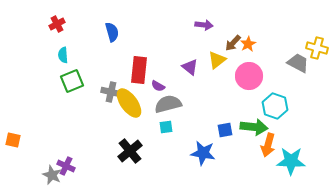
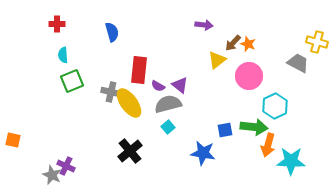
red cross: rotated 28 degrees clockwise
orange star: rotated 21 degrees counterclockwise
yellow cross: moved 6 px up
purple triangle: moved 10 px left, 18 px down
cyan hexagon: rotated 15 degrees clockwise
cyan square: moved 2 px right; rotated 32 degrees counterclockwise
